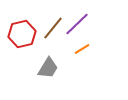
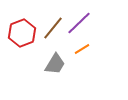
purple line: moved 2 px right, 1 px up
red hexagon: moved 1 px up; rotated 8 degrees counterclockwise
gray trapezoid: moved 7 px right, 4 px up
